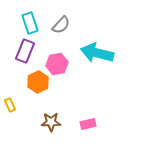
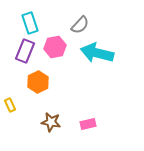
gray semicircle: moved 19 px right
pink hexagon: moved 2 px left, 17 px up
brown star: rotated 12 degrees clockwise
